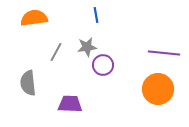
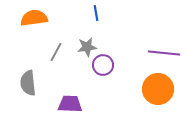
blue line: moved 2 px up
